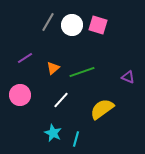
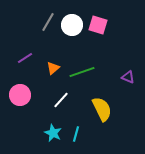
yellow semicircle: rotated 100 degrees clockwise
cyan line: moved 5 px up
